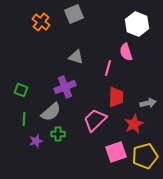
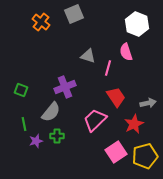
gray triangle: moved 12 px right, 1 px up
red trapezoid: rotated 35 degrees counterclockwise
gray semicircle: rotated 10 degrees counterclockwise
green line: moved 5 px down; rotated 16 degrees counterclockwise
green cross: moved 1 px left, 2 px down
pink square: rotated 15 degrees counterclockwise
